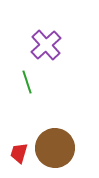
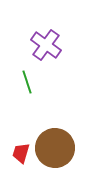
purple cross: rotated 12 degrees counterclockwise
red trapezoid: moved 2 px right
